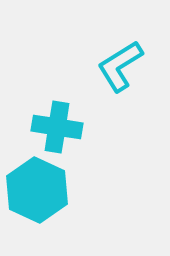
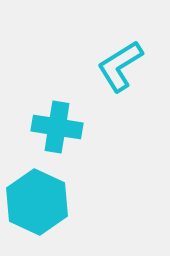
cyan hexagon: moved 12 px down
